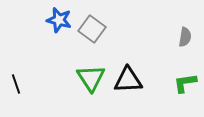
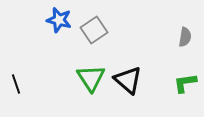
gray square: moved 2 px right, 1 px down; rotated 20 degrees clockwise
black triangle: rotated 44 degrees clockwise
